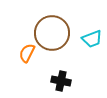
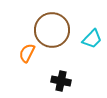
brown circle: moved 3 px up
cyan trapezoid: rotated 25 degrees counterclockwise
